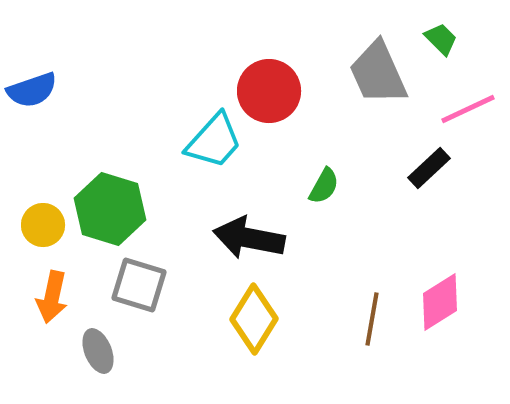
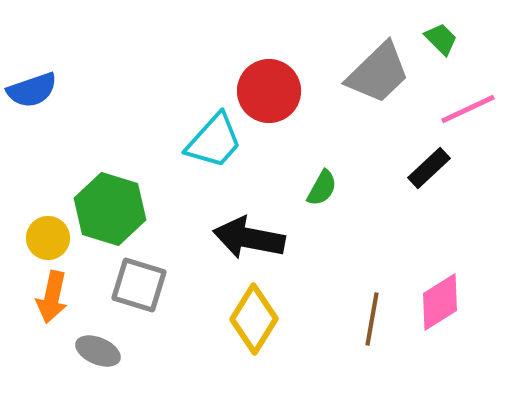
gray trapezoid: rotated 110 degrees counterclockwise
green semicircle: moved 2 px left, 2 px down
yellow circle: moved 5 px right, 13 px down
gray ellipse: rotated 45 degrees counterclockwise
